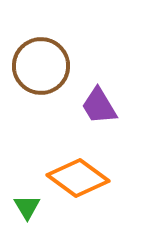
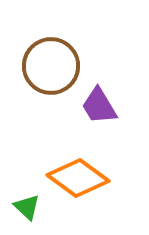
brown circle: moved 10 px right
green triangle: rotated 16 degrees counterclockwise
